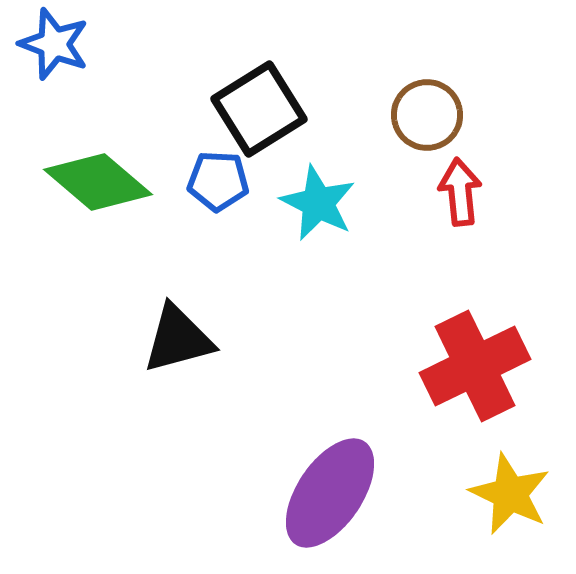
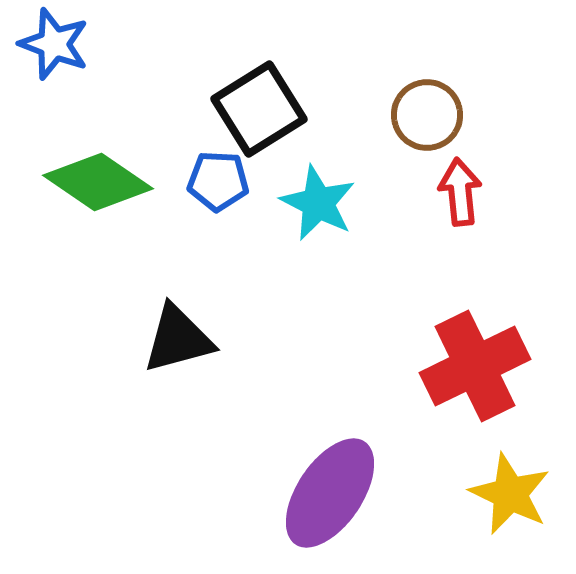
green diamond: rotated 6 degrees counterclockwise
